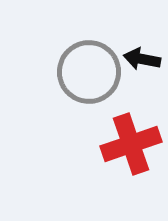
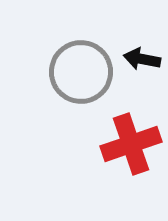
gray circle: moved 8 px left
